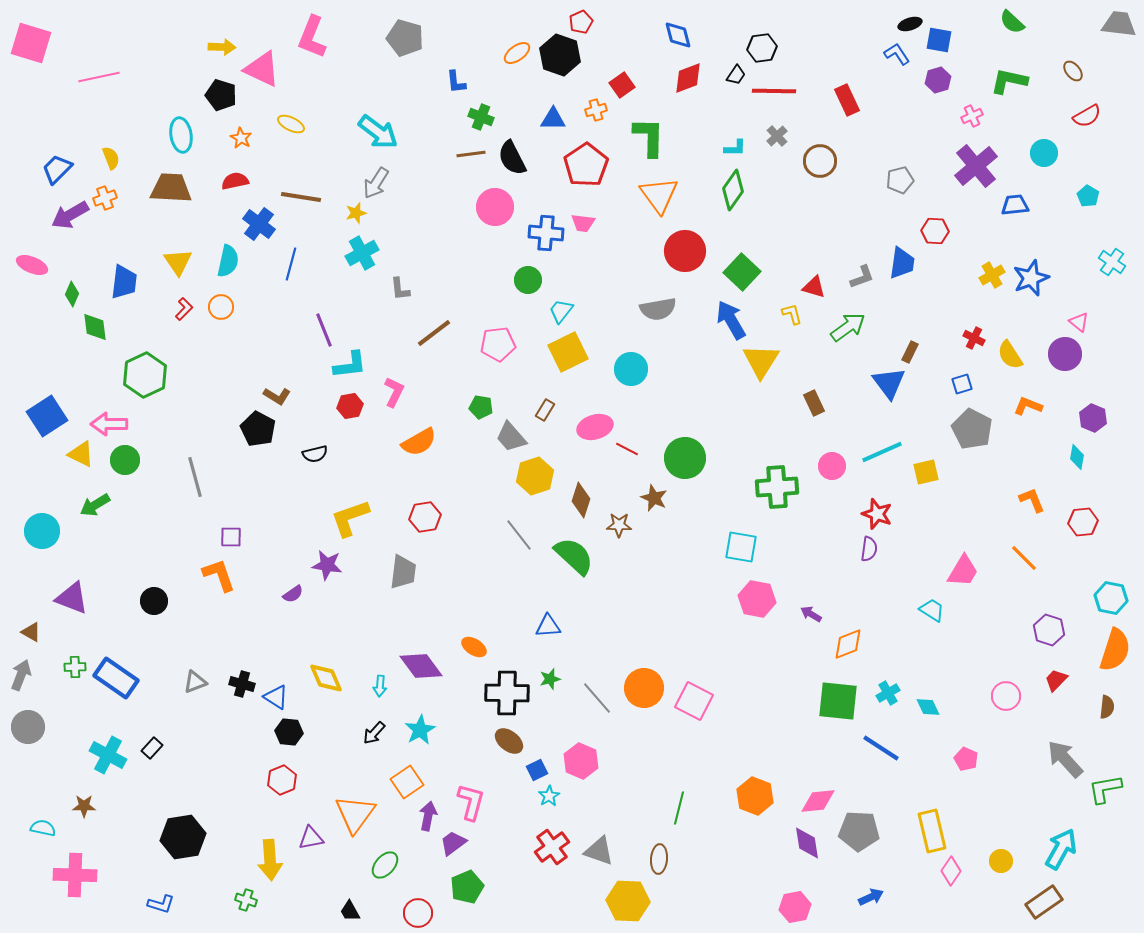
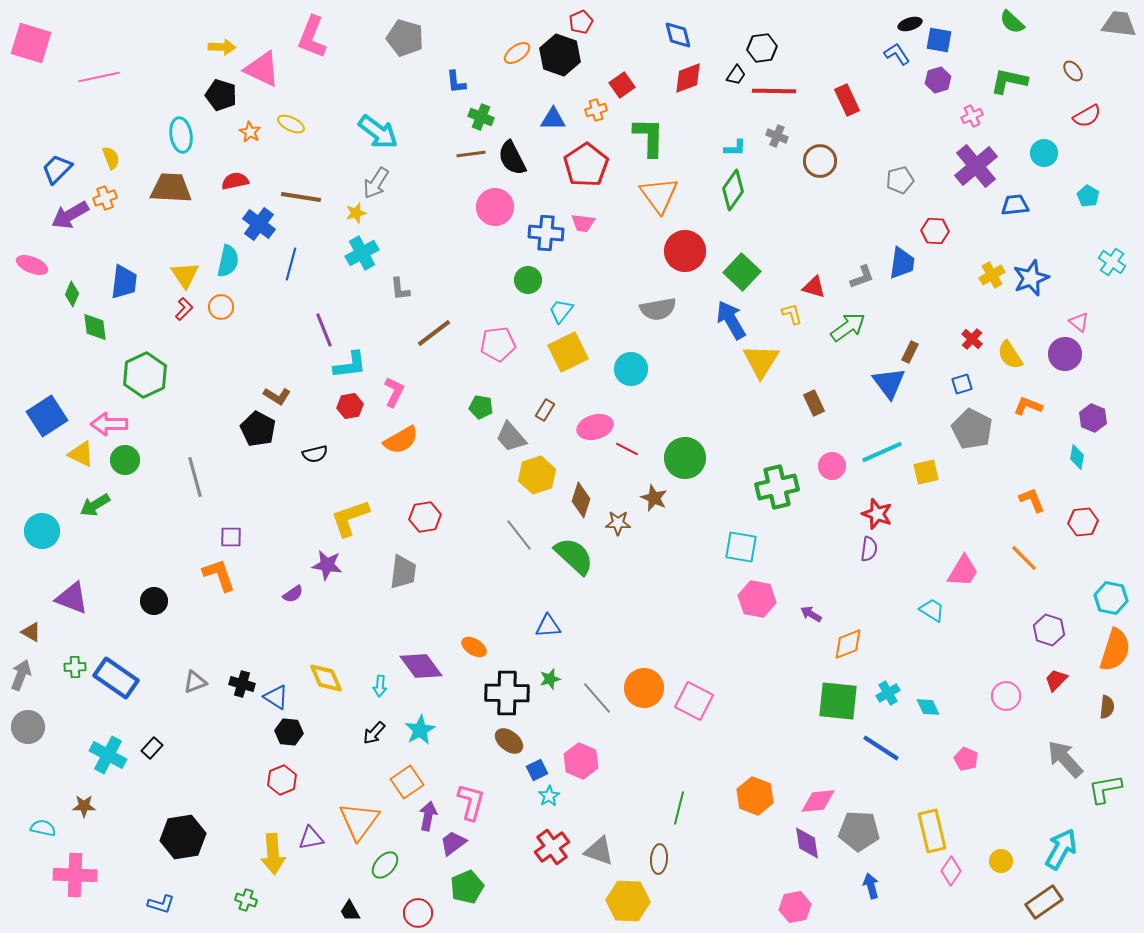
gray cross at (777, 136): rotated 25 degrees counterclockwise
orange star at (241, 138): moved 9 px right, 6 px up
yellow triangle at (178, 262): moved 7 px right, 13 px down
red cross at (974, 338): moved 2 px left, 1 px down; rotated 15 degrees clockwise
orange semicircle at (419, 442): moved 18 px left, 2 px up
yellow hexagon at (535, 476): moved 2 px right, 1 px up
green cross at (777, 487): rotated 9 degrees counterclockwise
brown star at (619, 525): moved 1 px left, 2 px up
orange triangle at (355, 814): moved 4 px right, 7 px down
yellow arrow at (270, 860): moved 3 px right, 6 px up
blue arrow at (871, 897): moved 11 px up; rotated 80 degrees counterclockwise
